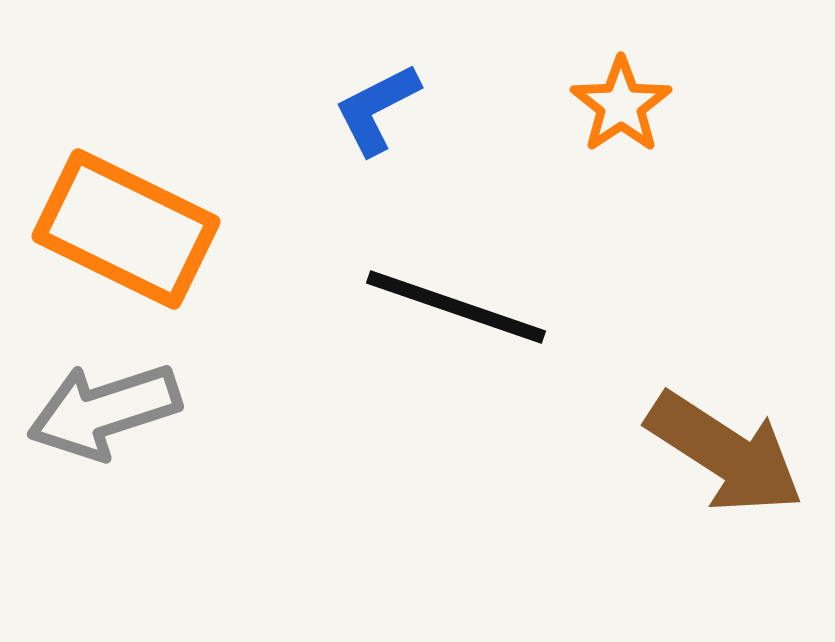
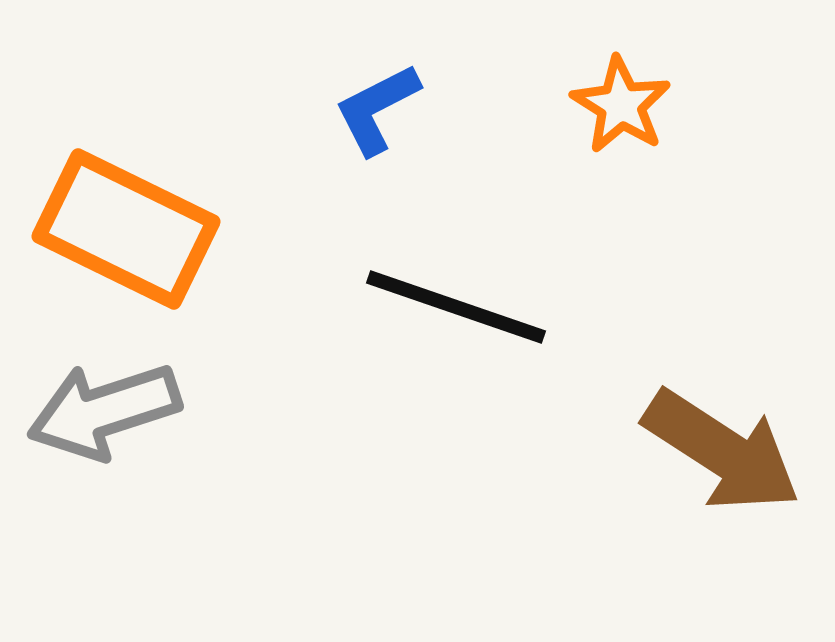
orange star: rotated 6 degrees counterclockwise
brown arrow: moved 3 px left, 2 px up
